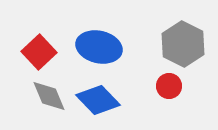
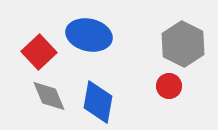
blue ellipse: moved 10 px left, 12 px up
blue diamond: moved 2 px down; rotated 54 degrees clockwise
